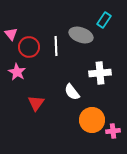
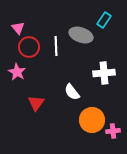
pink triangle: moved 7 px right, 6 px up
white cross: moved 4 px right
